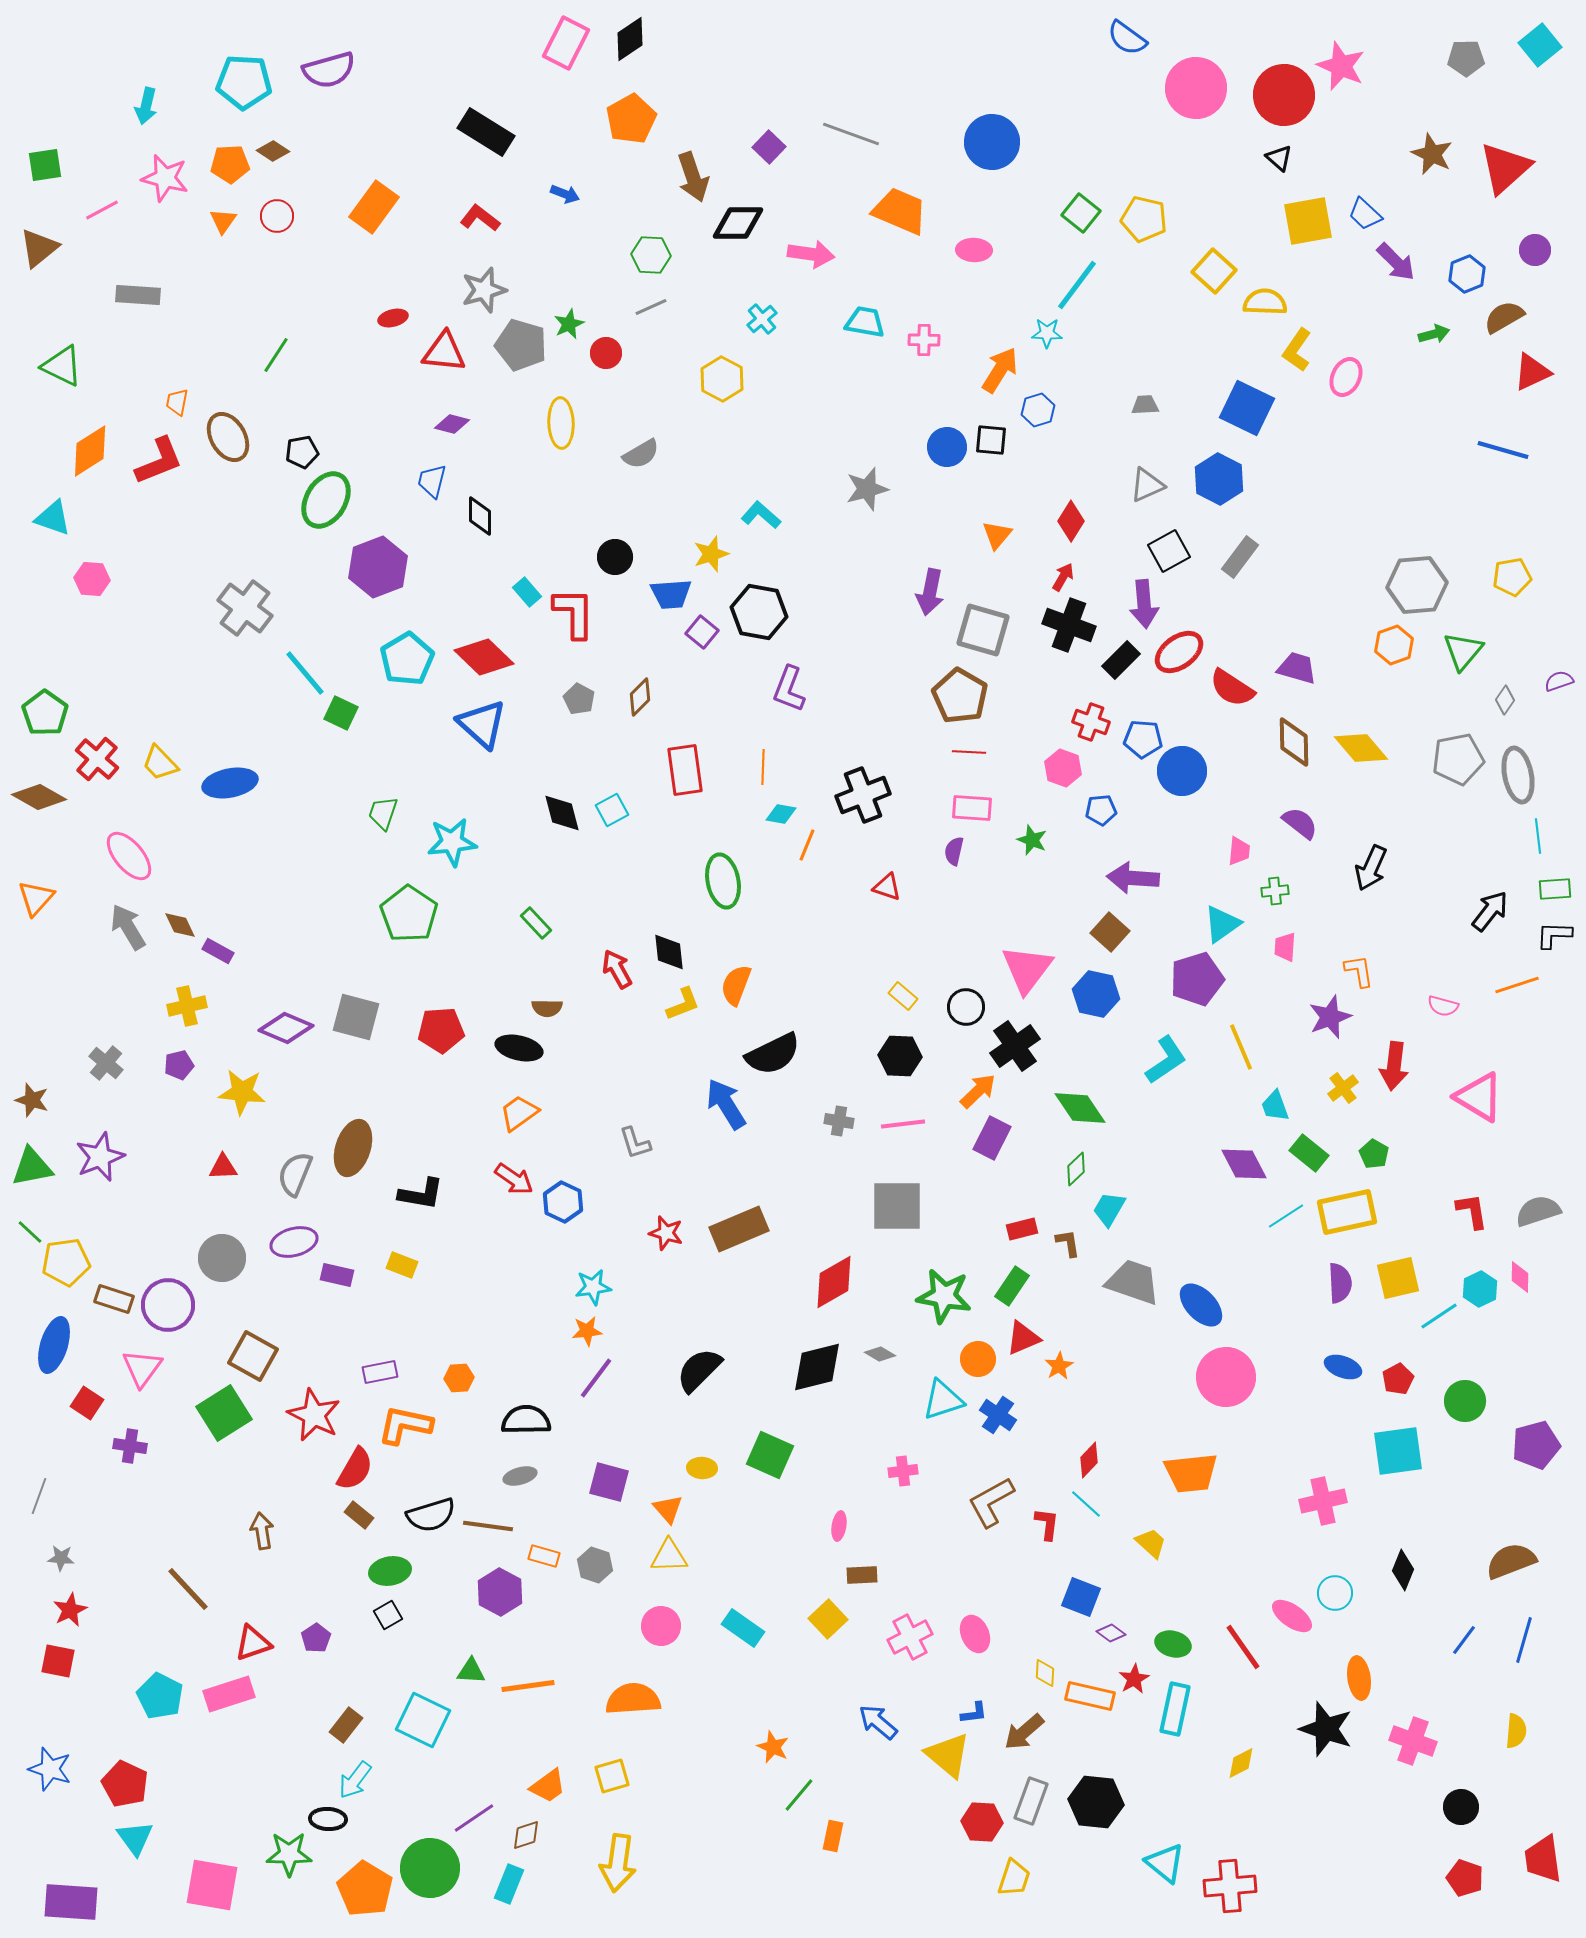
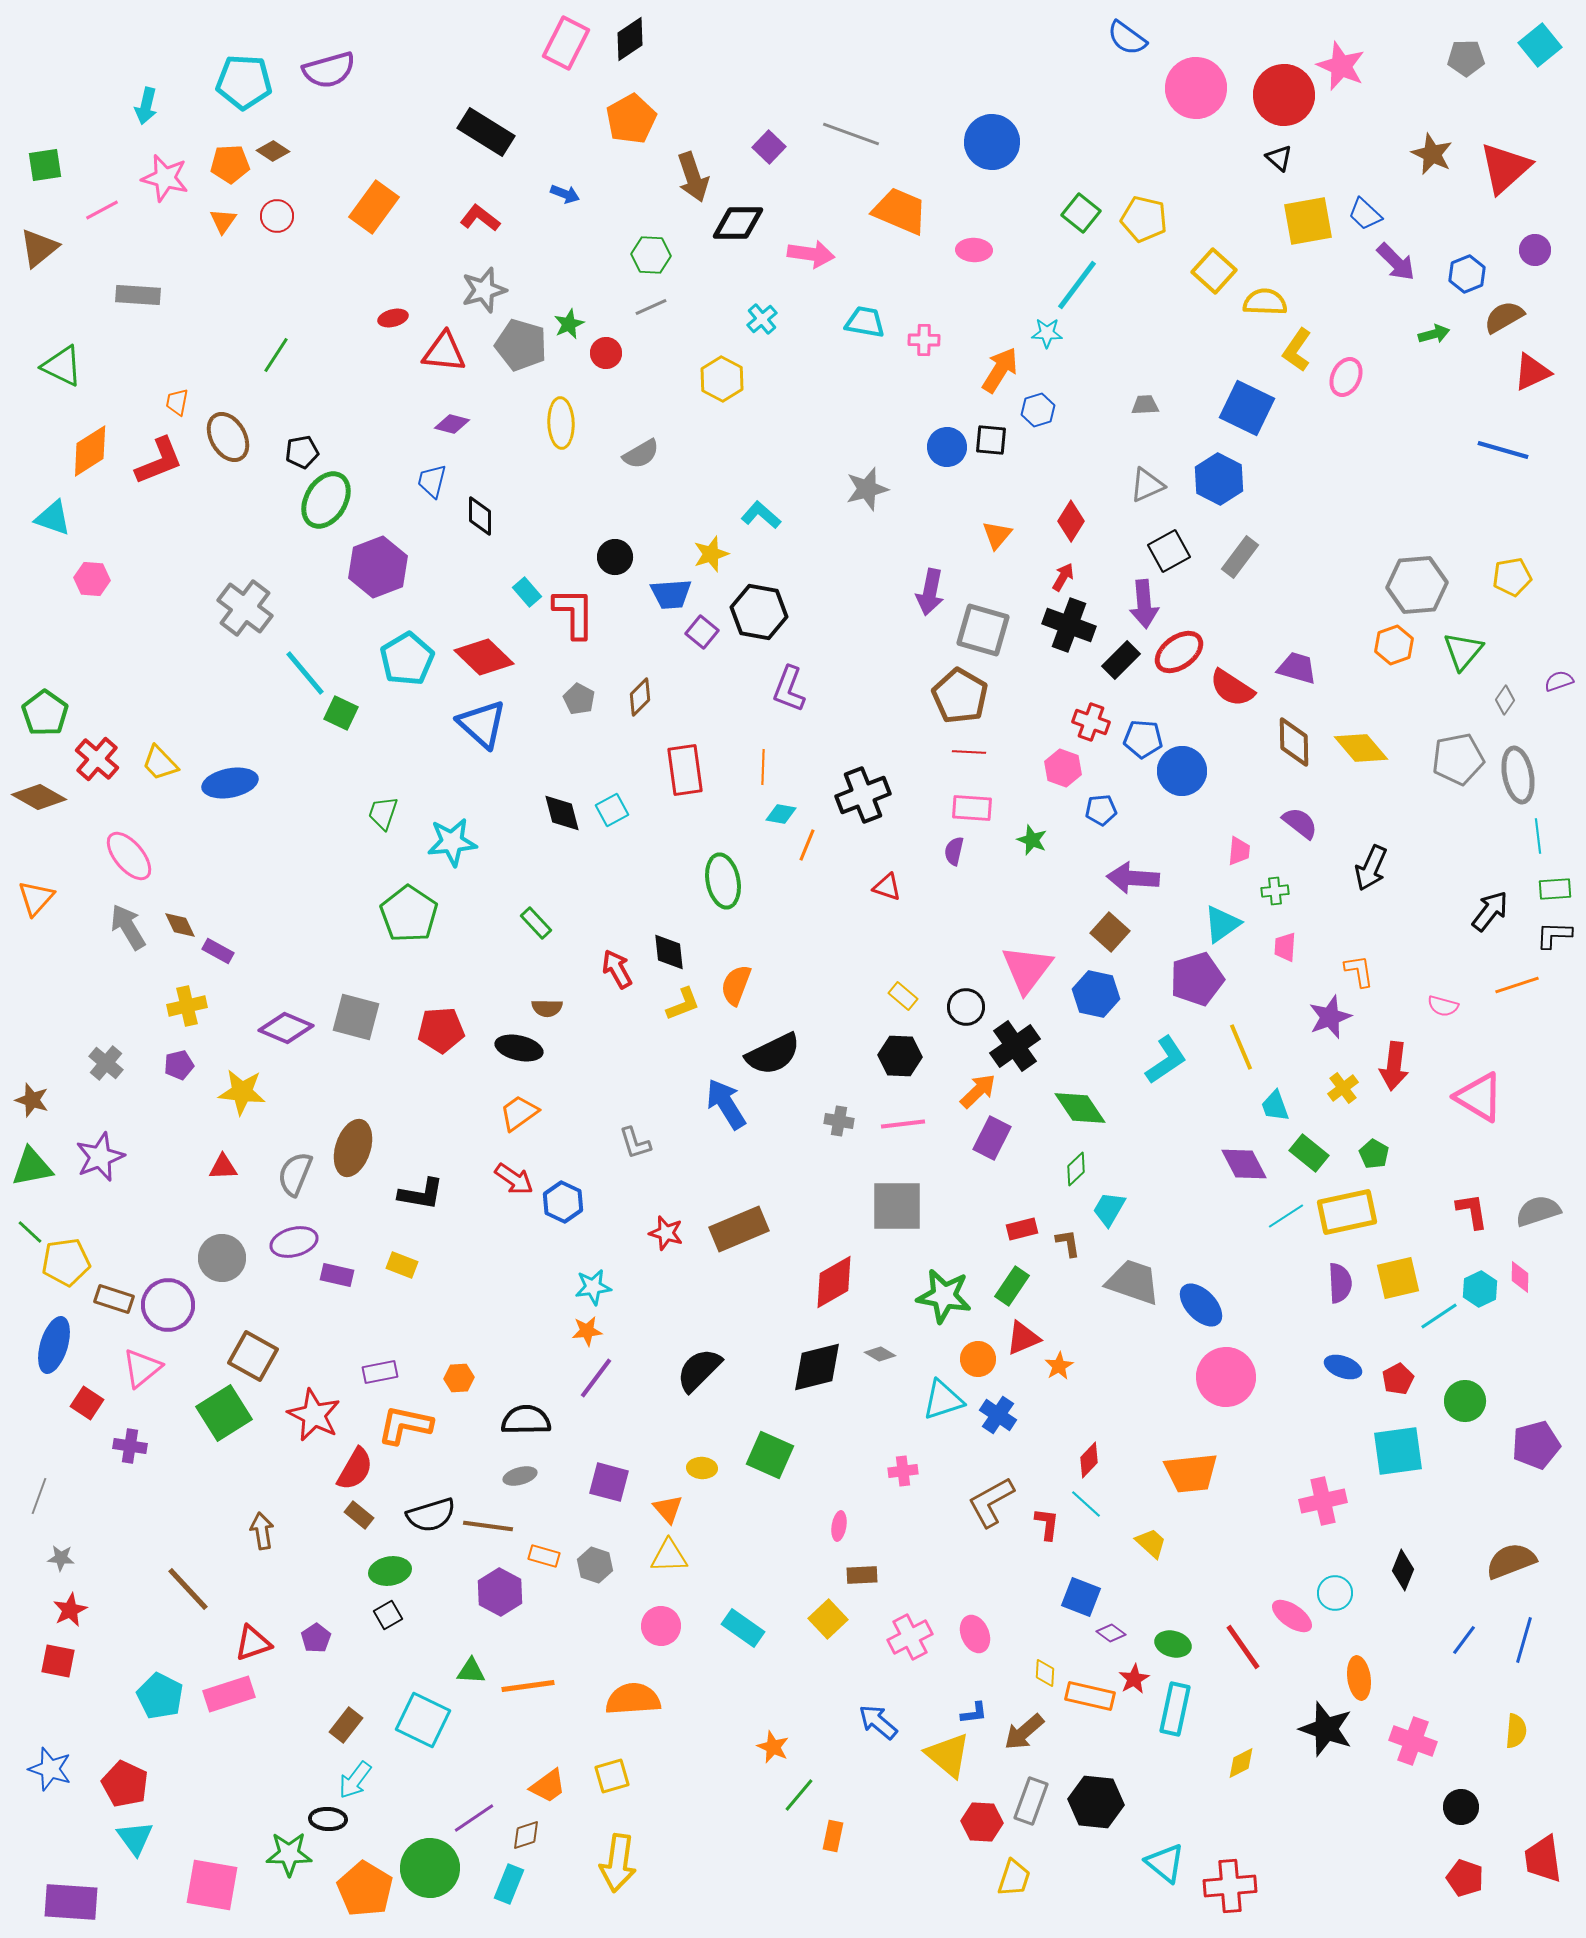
pink triangle at (142, 1368): rotated 15 degrees clockwise
